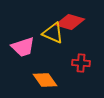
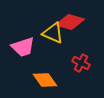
red cross: rotated 24 degrees clockwise
